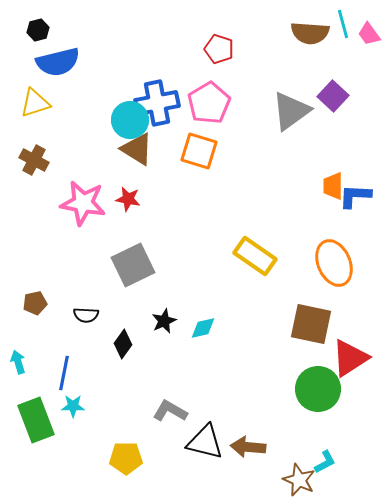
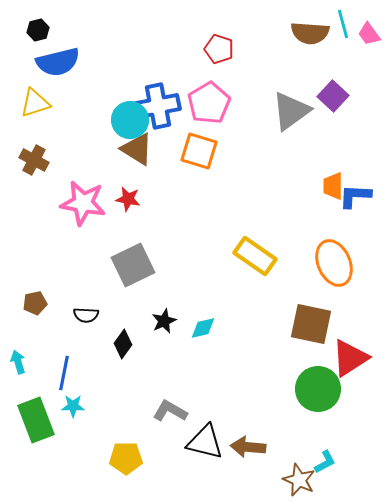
blue cross: moved 1 px right, 3 px down
